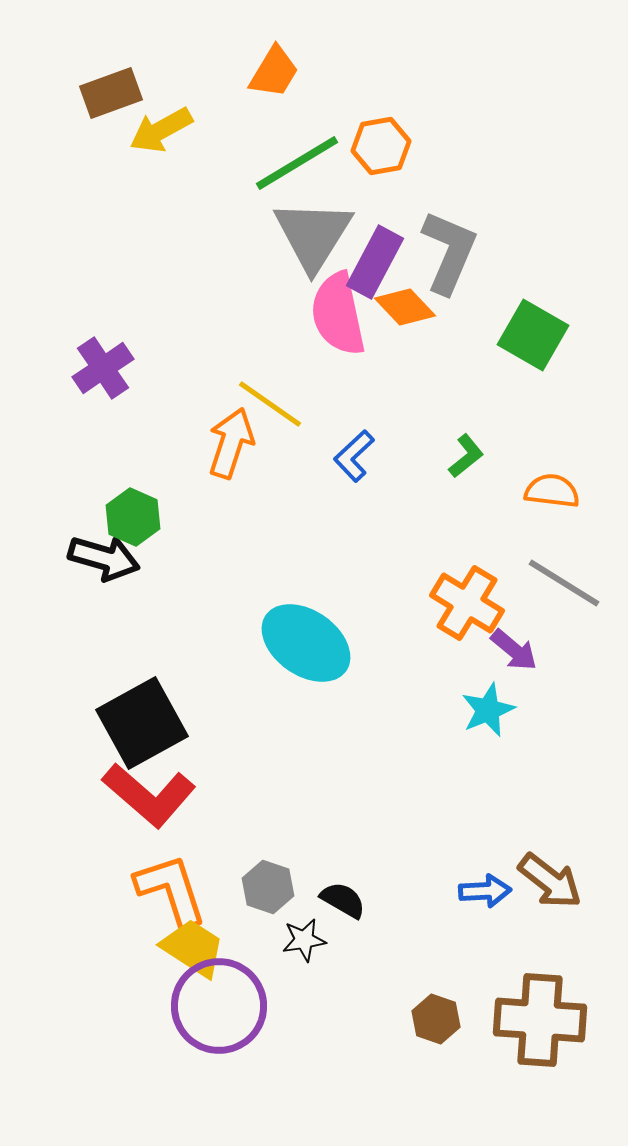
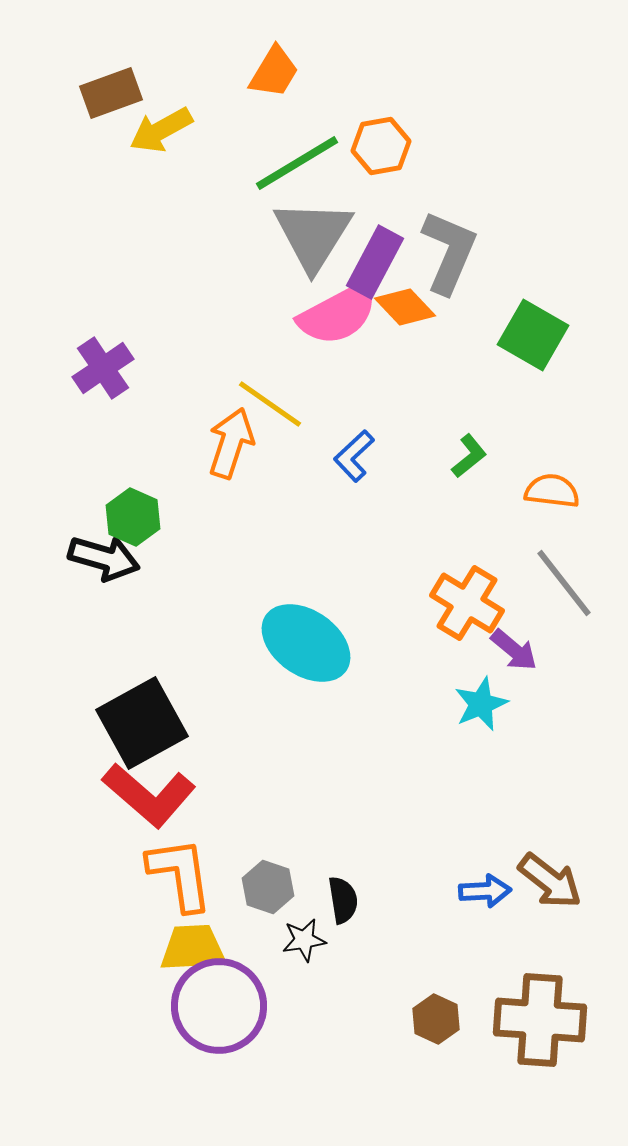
pink semicircle: rotated 106 degrees counterclockwise
green L-shape: moved 3 px right
gray line: rotated 20 degrees clockwise
cyan star: moved 7 px left, 6 px up
orange L-shape: moved 9 px right, 16 px up; rotated 10 degrees clockwise
black semicircle: rotated 51 degrees clockwise
yellow trapezoid: rotated 36 degrees counterclockwise
brown hexagon: rotated 6 degrees clockwise
